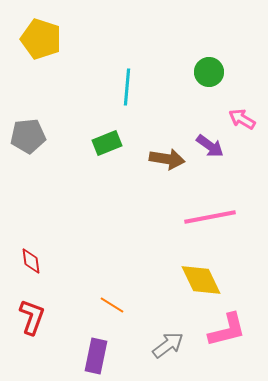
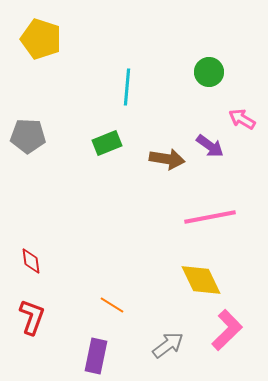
gray pentagon: rotated 8 degrees clockwise
pink L-shape: rotated 30 degrees counterclockwise
